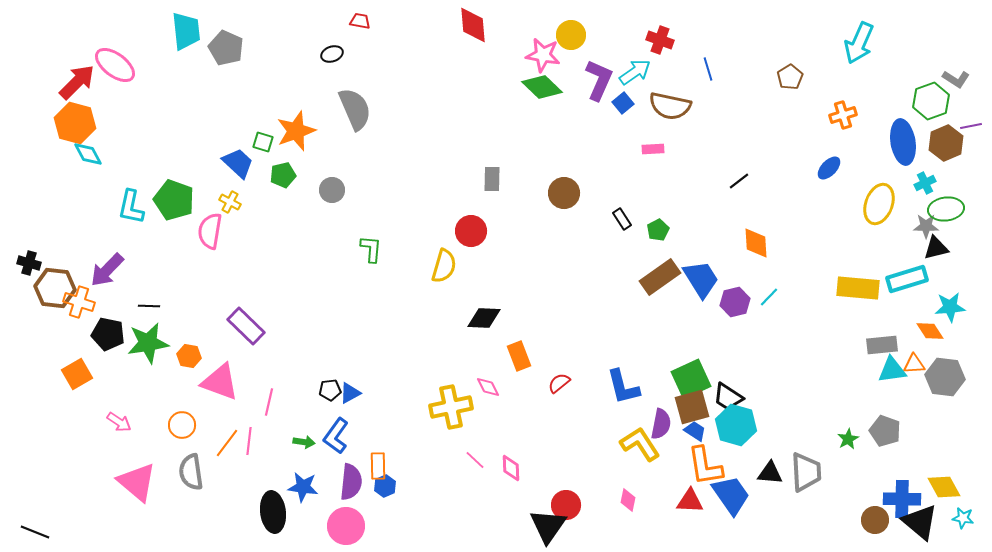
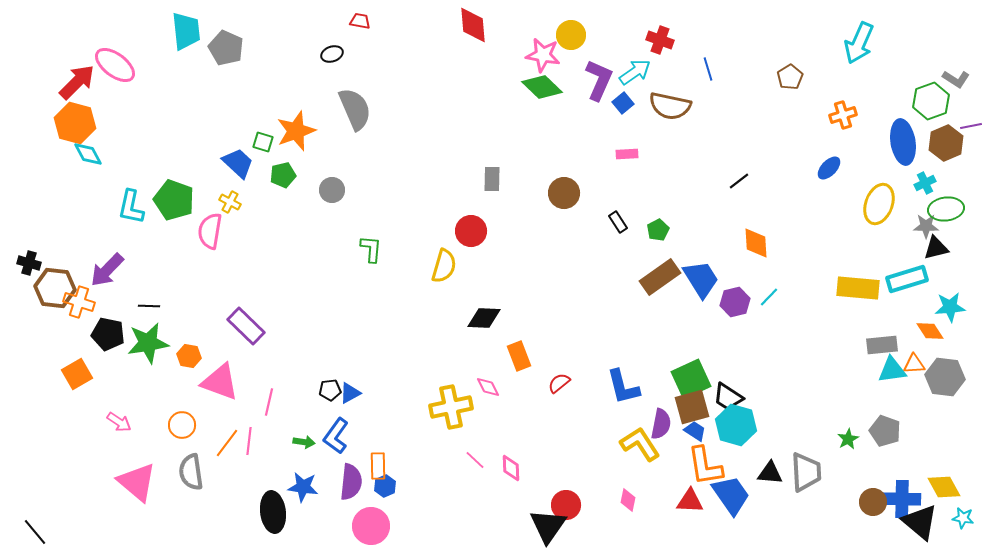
pink rectangle at (653, 149): moved 26 px left, 5 px down
black rectangle at (622, 219): moved 4 px left, 3 px down
brown circle at (875, 520): moved 2 px left, 18 px up
pink circle at (346, 526): moved 25 px right
black line at (35, 532): rotated 28 degrees clockwise
